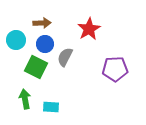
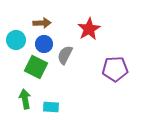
blue circle: moved 1 px left
gray semicircle: moved 2 px up
